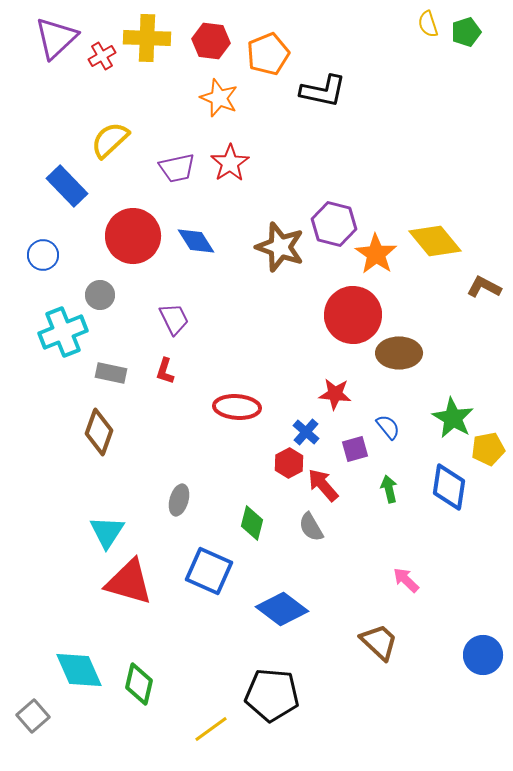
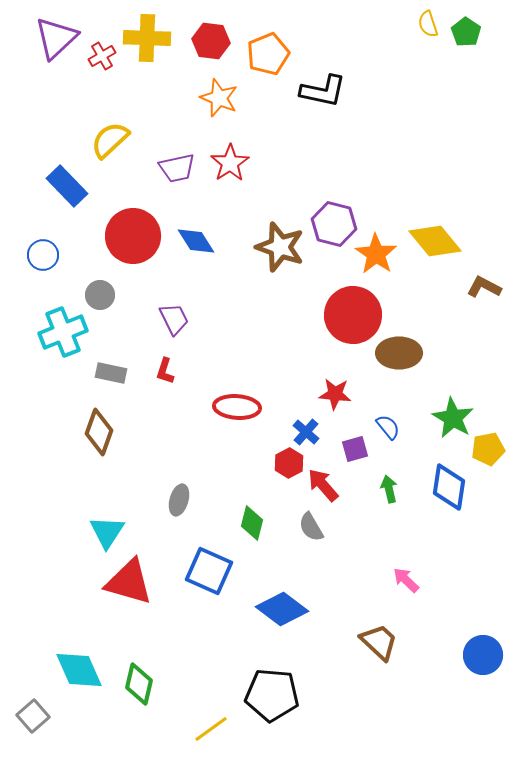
green pentagon at (466, 32): rotated 20 degrees counterclockwise
